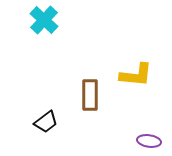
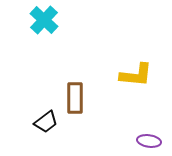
brown rectangle: moved 15 px left, 3 px down
